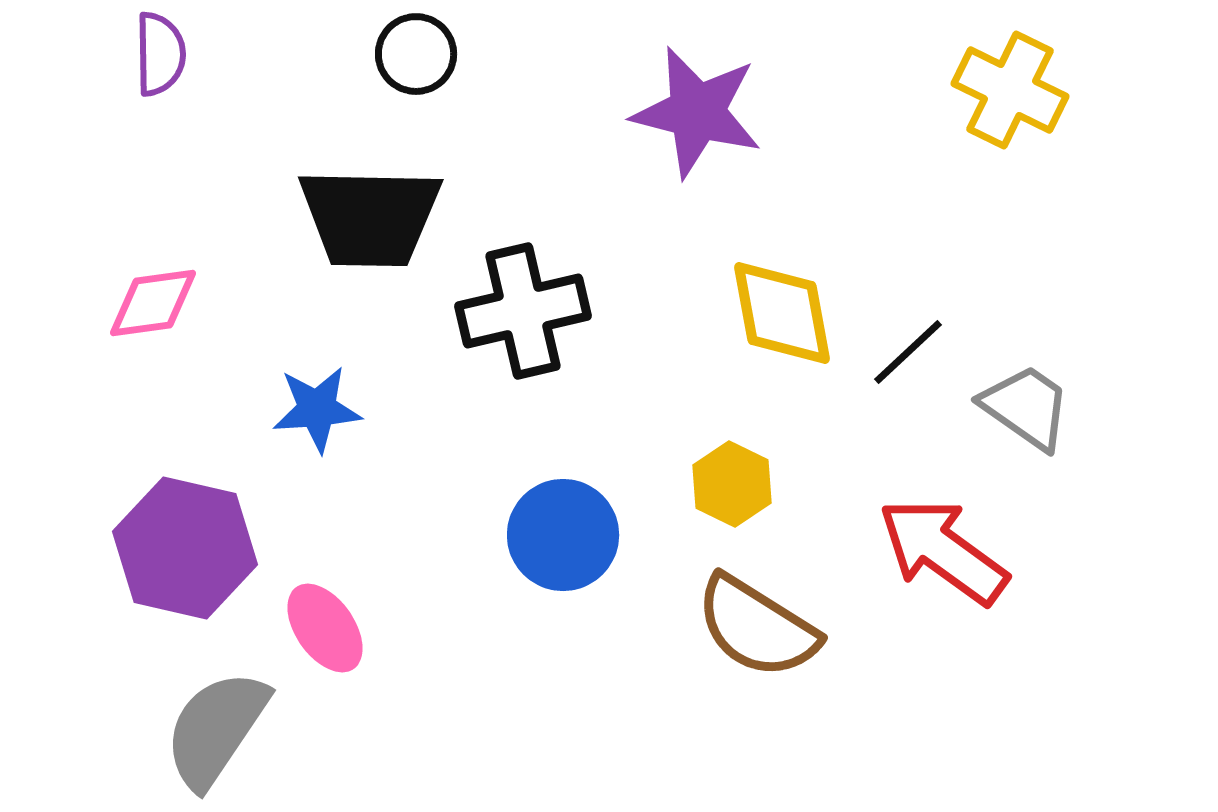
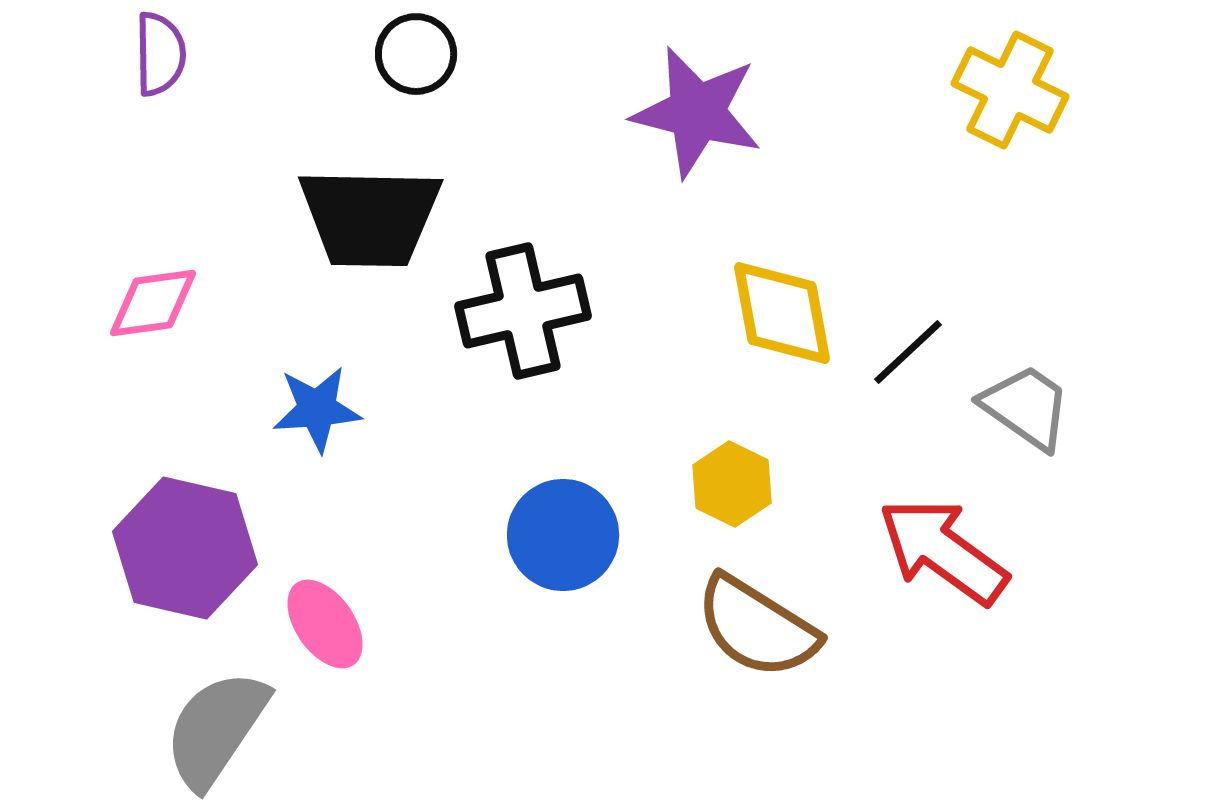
pink ellipse: moved 4 px up
